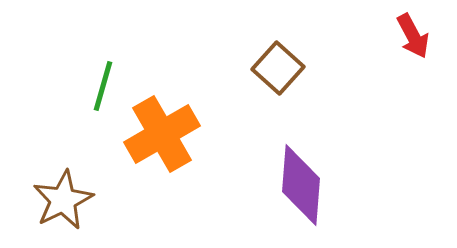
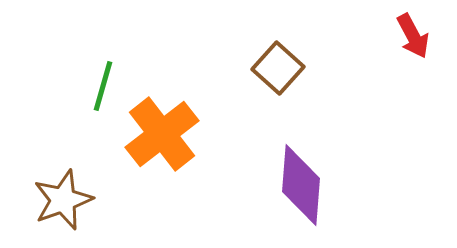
orange cross: rotated 8 degrees counterclockwise
brown star: rotated 6 degrees clockwise
